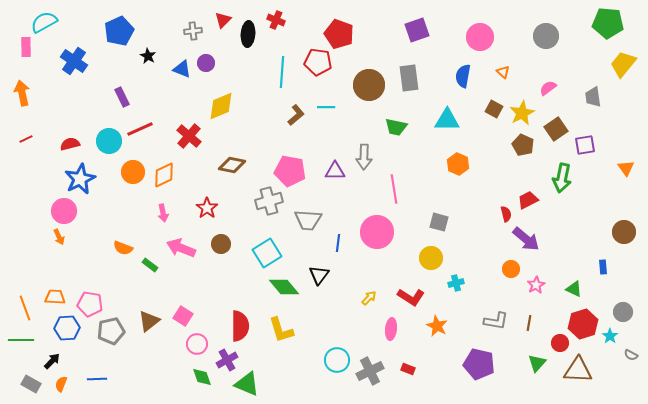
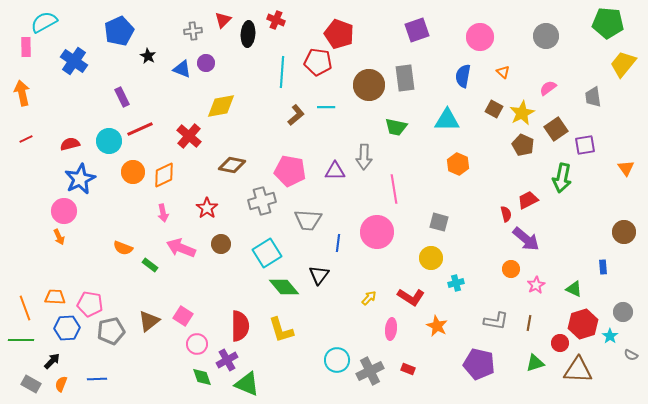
gray rectangle at (409, 78): moved 4 px left
yellow diamond at (221, 106): rotated 12 degrees clockwise
gray cross at (269, 201): moved 7 px left
green triangle at (537, 363): moved 2 px left; rotated 30 degrees clockwise
